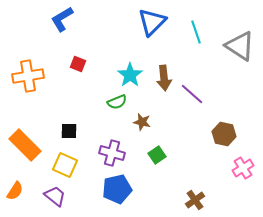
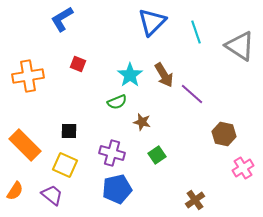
brown arrow: moved 3 px up; rotated 25 degrees counterclockwise
purple trapezoid: moved 3 px left, 1 px up
